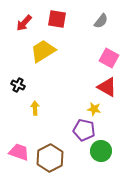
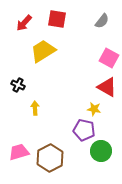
gray semicircle: moved 1 px right
pink trapezoid: rotated 35 degrees counterclockwise
